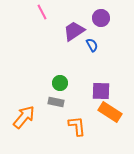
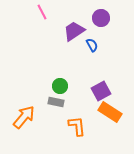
green circle: moved 3 px down
purple square: rotated 30 degrees counterclockwise
